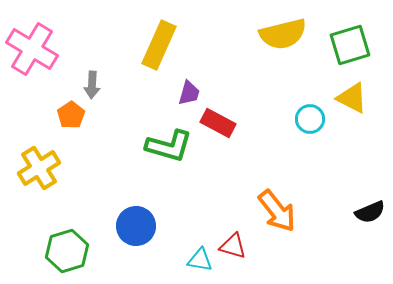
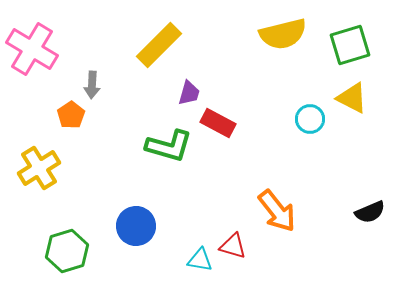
yellow rectangle: rotated 21 degrees clockwise
